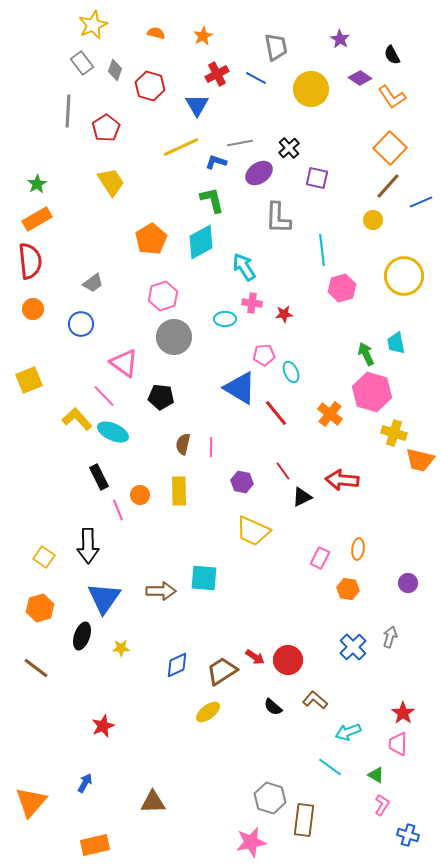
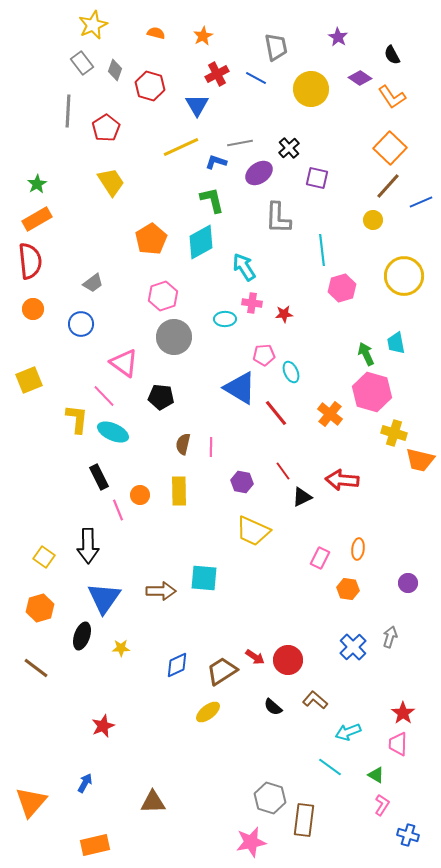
purple star at (340, 39): moved 2 px left, 2 px up
yellow L-shape at (77, 419): rotated 48 degrees clockwise
